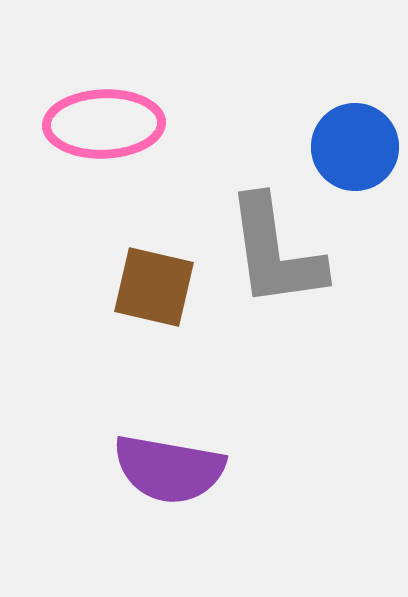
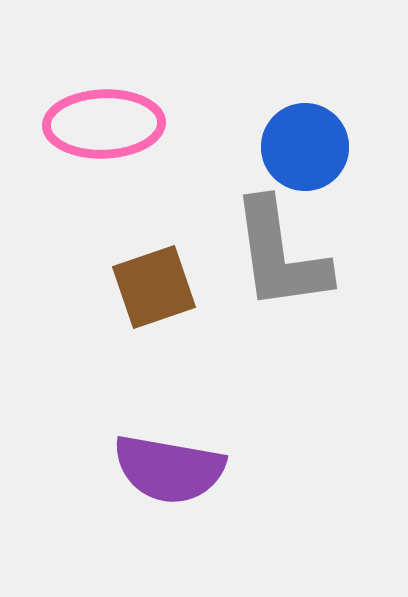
blue circle: moved 50 px left
gray L-shape: moved 5 px right, 3 px down
brown square: rotated 32 degrees counterclockwise
